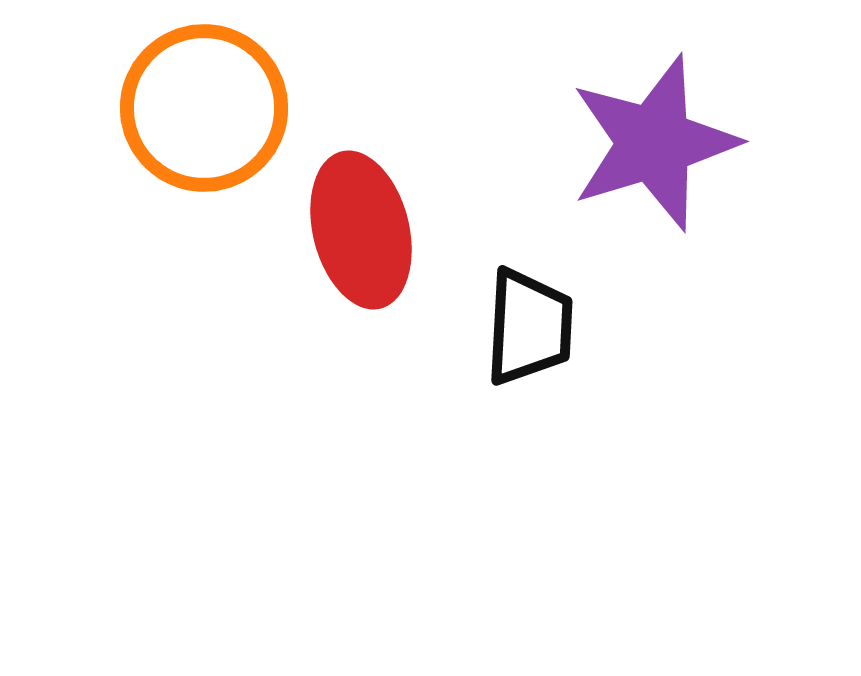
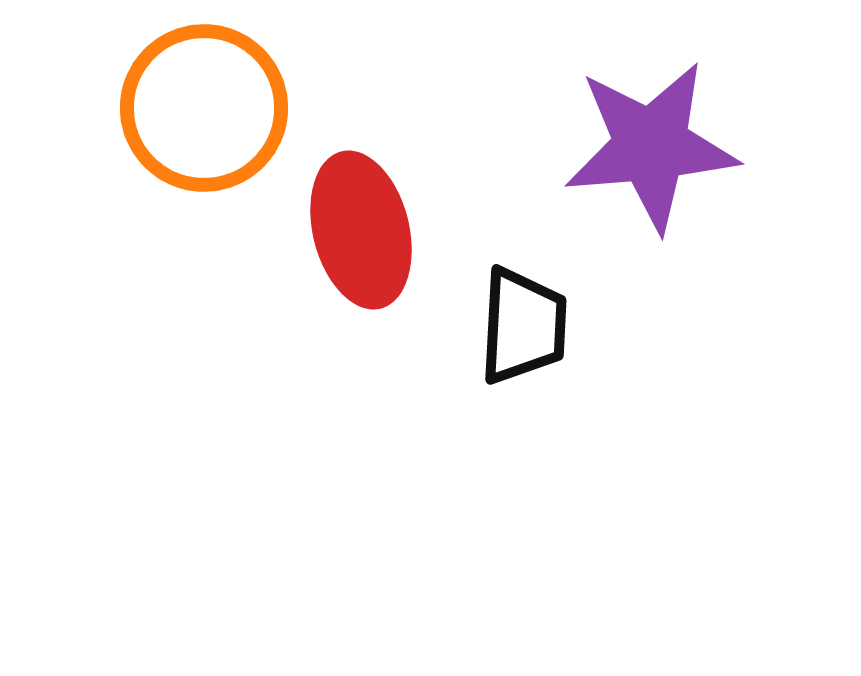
purple star: moved 3 px left, 3 px down; rotated 12 degrees clockwise
black trapezoid: moved 6 px left, 1 px up
